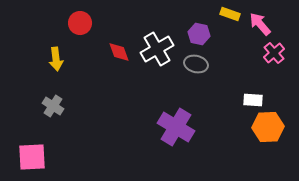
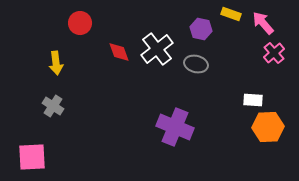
yellow rectangle: moved 1 px right
pink arrow: moved 3 px right, 1 px up
purple hexagon: moved 2 px right, 5 px up
white cross: rotated 8 degrees counterclockwise
yellow arrow: moved 4 px down
purple cross: moved 1 px left; rotated 9 degrees counterclockwise
